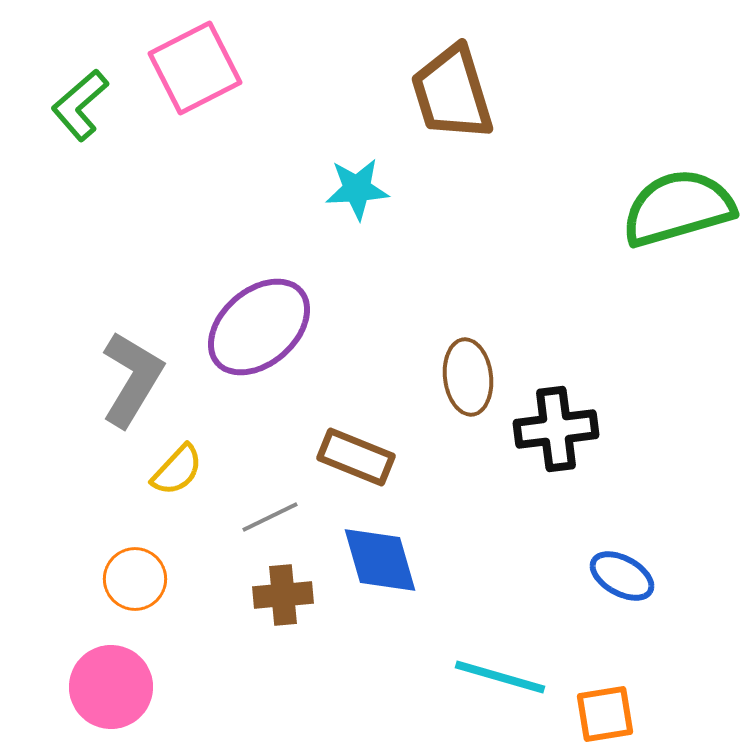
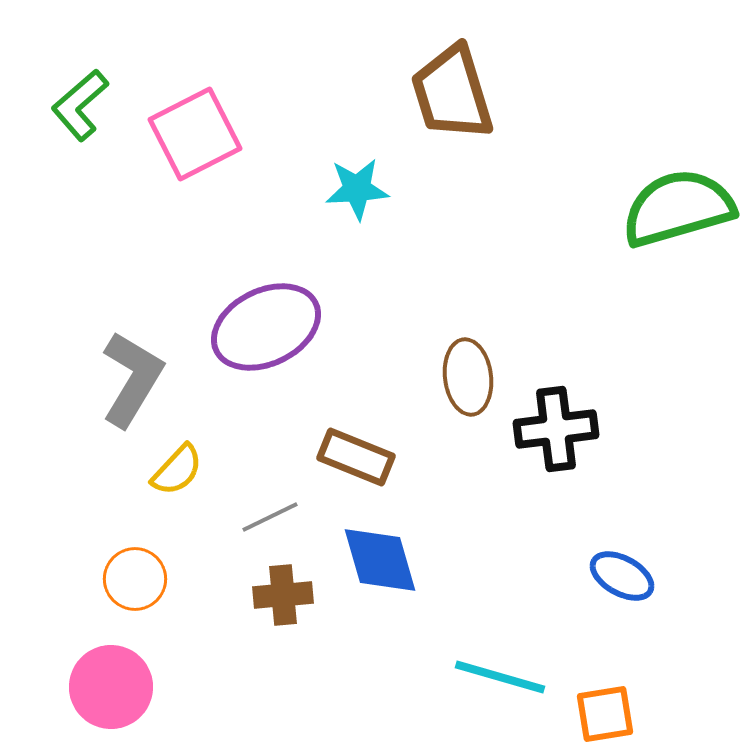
pink square: moved 66 px down
purple ellipse: moved 7 px right; rotated 15 degrees clockwise
